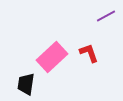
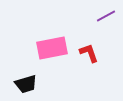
pink rectangle: moved 9 px up; rotated 32 degrees clockwise
black trapezoid: rotated 115 degrees counterclockwise
